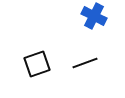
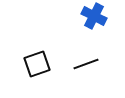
black line: moved 1 px right, 1 px down
